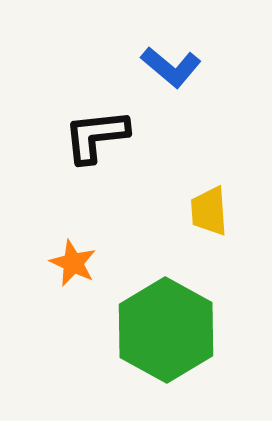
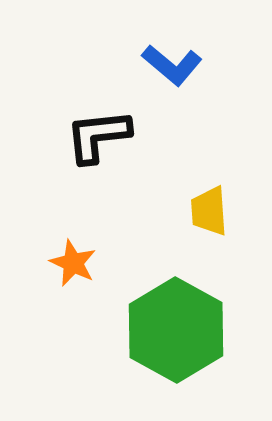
blue L-shape: moved 1 px right, 2 px up
black L-shape: moved 2 px right
green hexagon: moved 10 px right
